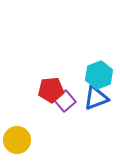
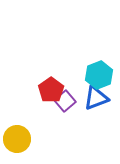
red pentagon: rotated 30 degrees counterclockwise
yellow circle: moved 1 px up
